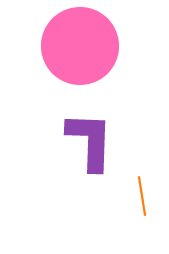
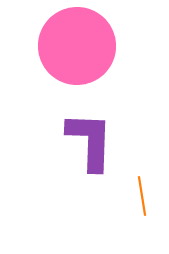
pink circle: moved 3 px left
